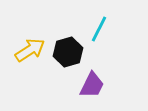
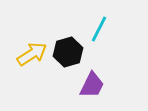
yellow arrow: moved 2 px right, 4 px down
